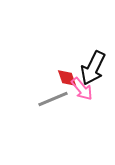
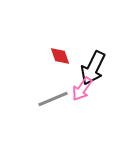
red diamond: moved 7 px left, 22 px up
pink arrow: rotated 75 degrees clockwise
